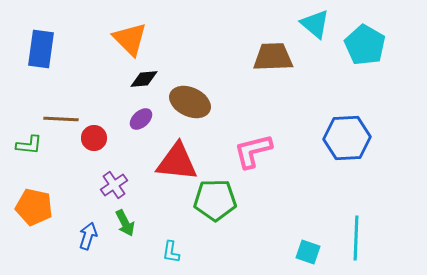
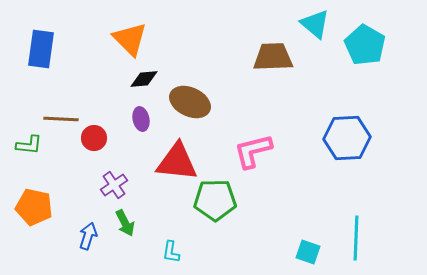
purple ellipse: rotated 60 degrees counterclockwise
